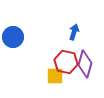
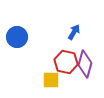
blue arrow: rotated 14 degrees clockwise
blue circle: moved 4 px right
yellow square: moved 4 px left, 4 px down
